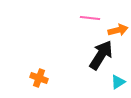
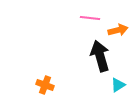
black arrow: moved 1 px left, 1 px down; rotated 48 degrees counterclockwise
orange cross: moved 6 px right, 7 px down
cyan triangle: moved 3 px down
